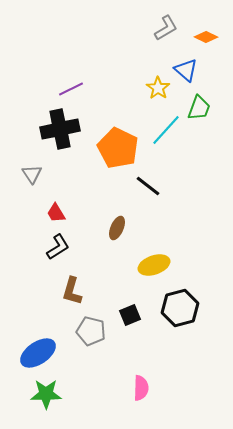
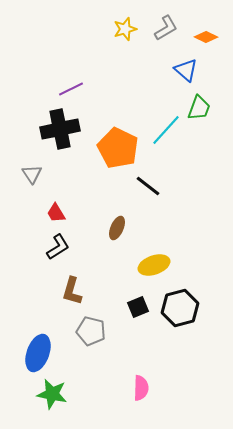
yellow star: moved 33 px left, 59 px up; rotated 20 degrees clockwise
black square: moved 8 px right, 8 px up
blue ellipse: rotated 36 degrees counterclockwise
green star: moved 6 px right; rotated 12 degrees clockwise
